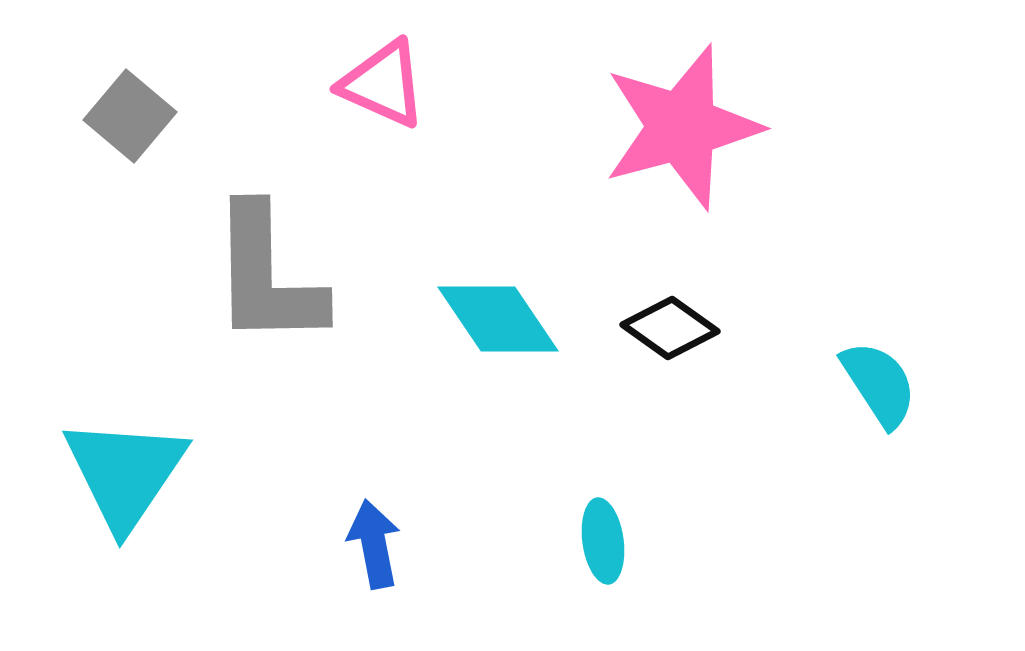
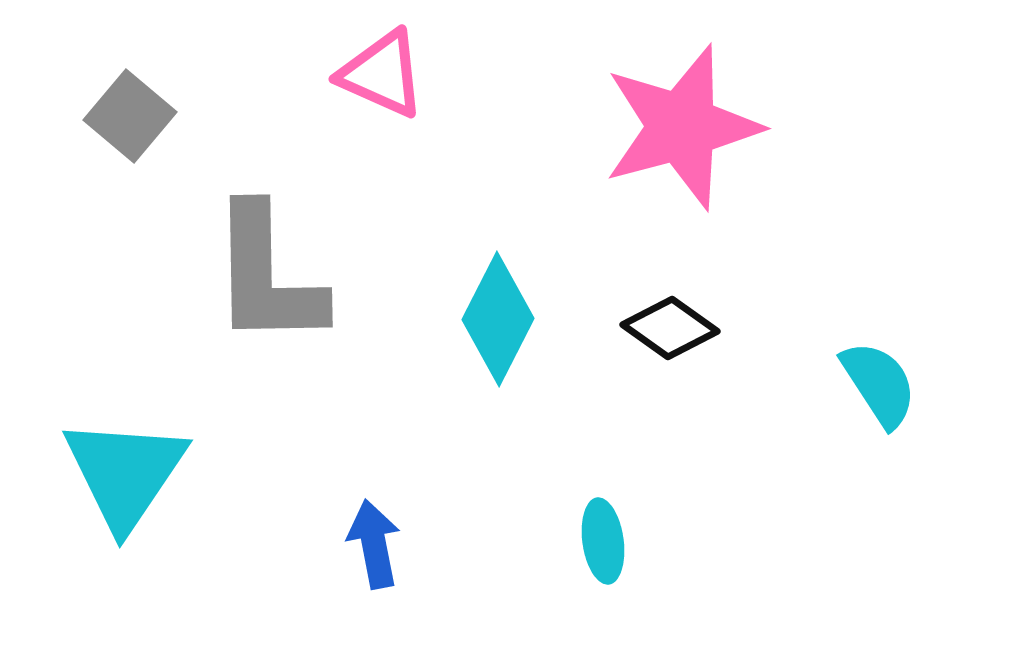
pink triangle: moved 1 px left, 10 px up
cyan diamond: rotated 61 degrees clockwise
